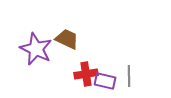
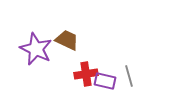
brown trapezoid: moved 1 px down
gray line: rotated 15 degrees counterclockwise
